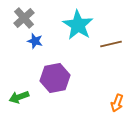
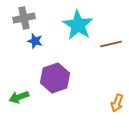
gray cross: rotated 30 degrees clockwise
purple hexagon: rotated 8 degrees counterclockwise
